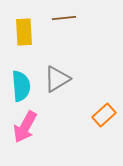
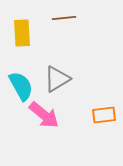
yellow rectangle: moved 2 px left, 1 px down
cyan semicircle: rotated 24 degrees counterclockwise
orange rectangle: rotated 35 degrees clockwise
pink arrow: moved 19 px right, 12 px up; rotated 80 degrees counterclockwise
